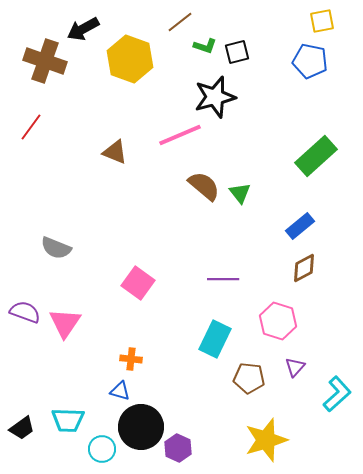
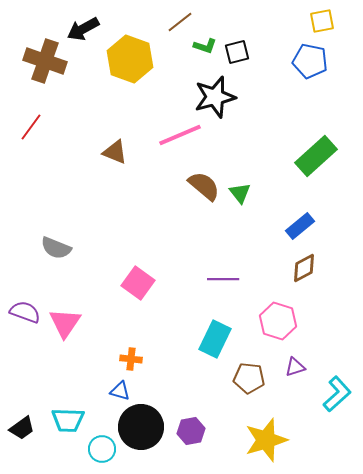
purple triangle: rotated 30 degrees clockwise
purple hexagon: moved 13 px right, 17 px up; rotated 24 degrees clockwise
